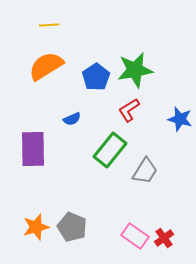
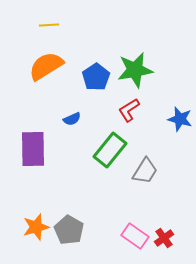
gray pentagon: moved 3 px left, 3 px down; rotated 8 degrees clockwise
